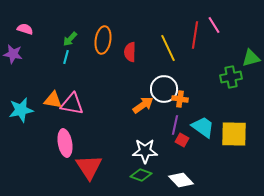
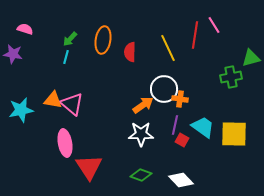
pink triangle: rotated 30 degrees clockwise
white star: moved 4 px left, 17 px up
